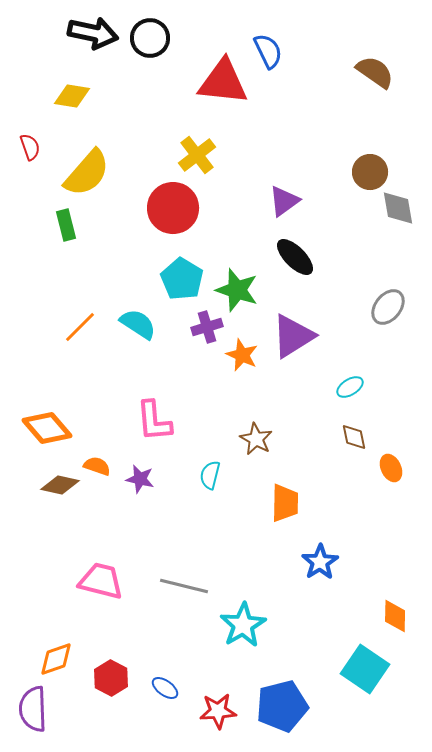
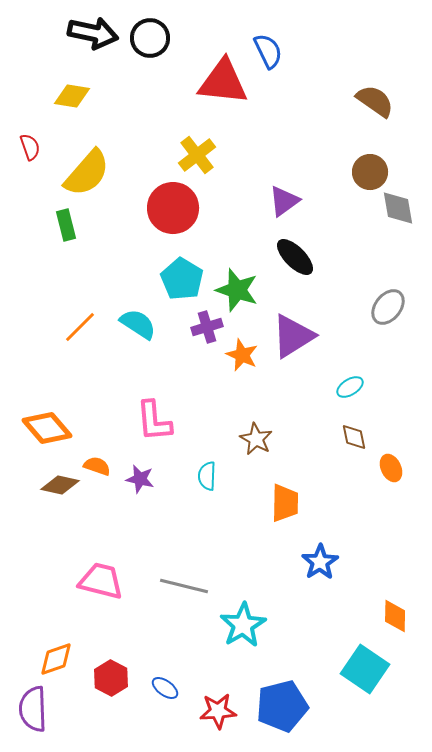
brown semicircle at (375, 72): moved 29 px down
cyan semicircle at (210, 475): moved 3 px left, 1 px down; rotated 12 degrees counterclockwise
